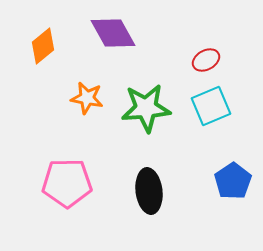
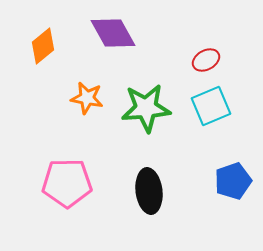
blue pentagon: rotated 15 degrees clockwise
